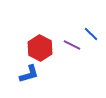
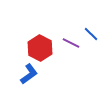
purple line: moved 1 px left, 2 px up
blue L-shape: rotated 20 degrees counterclockwise
